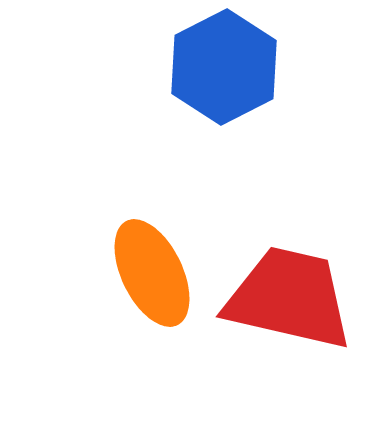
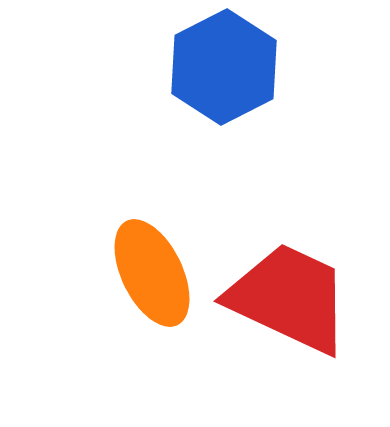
red trapezoid: rotated 12 degrees clockwise
